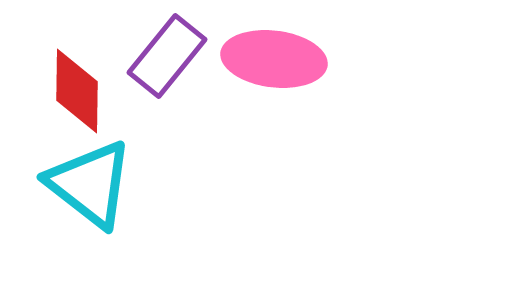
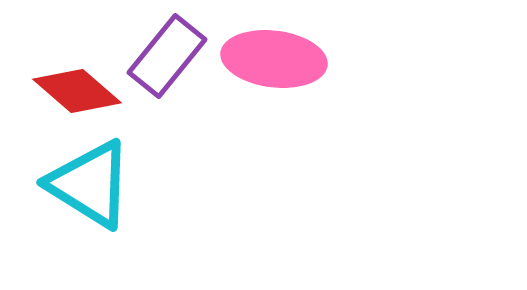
red diamond: rotated 50 degrees counterclockwise
cyan triangle: rotated 6 degrees counterclockwise
